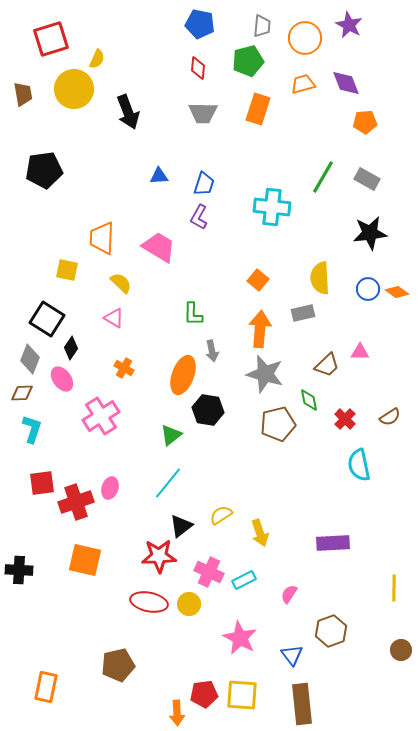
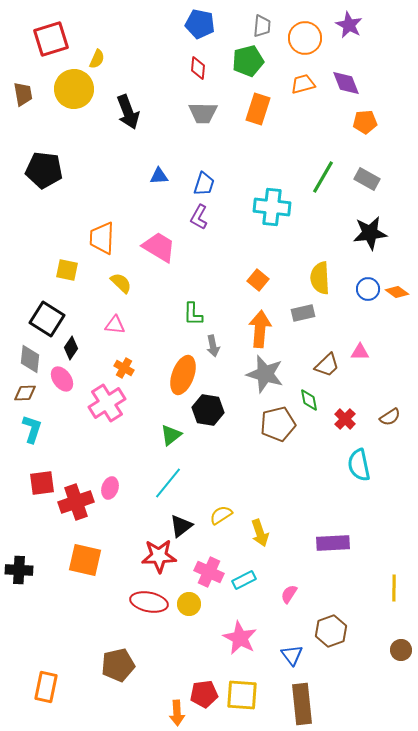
black pentagon at (44, 170): rotated 15 degrees clockwise
pink triangle at (114, 318): moved 1 px right, 7 px down; rotated 25 degrees counterclockwise
gray arrow at (212, 351): moved 1 px right, 5 px up
gray diamond at (30, 359): rotated 16 degrees counterclockwise
brown diamond at (22, 393): moved 3 px right
pink cross at (101, 416): moved 6 px right, 13 px up
